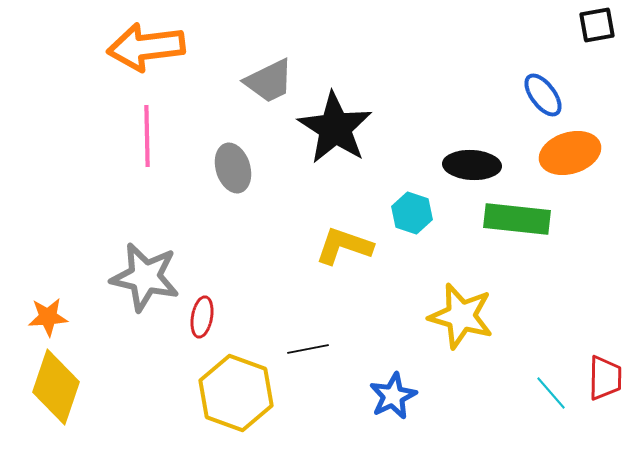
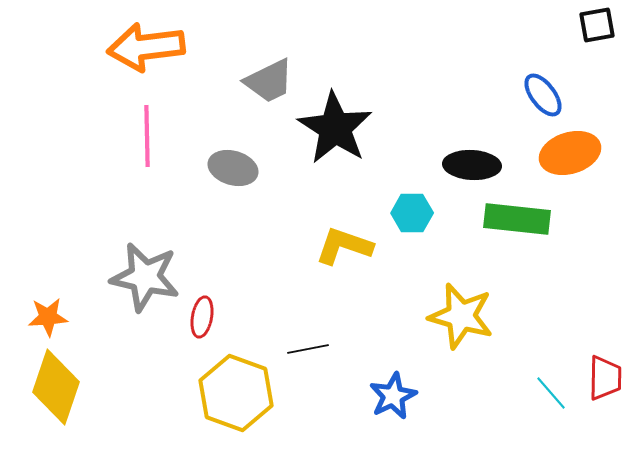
gray ellipse: rotated 57 degrees counterclockwise
cyan hexagon: rotated 18 degrees counterclockwise
